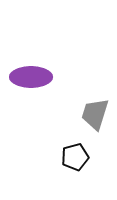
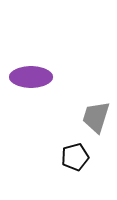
gray trapezoid: moved 1 px right, 3 px down
